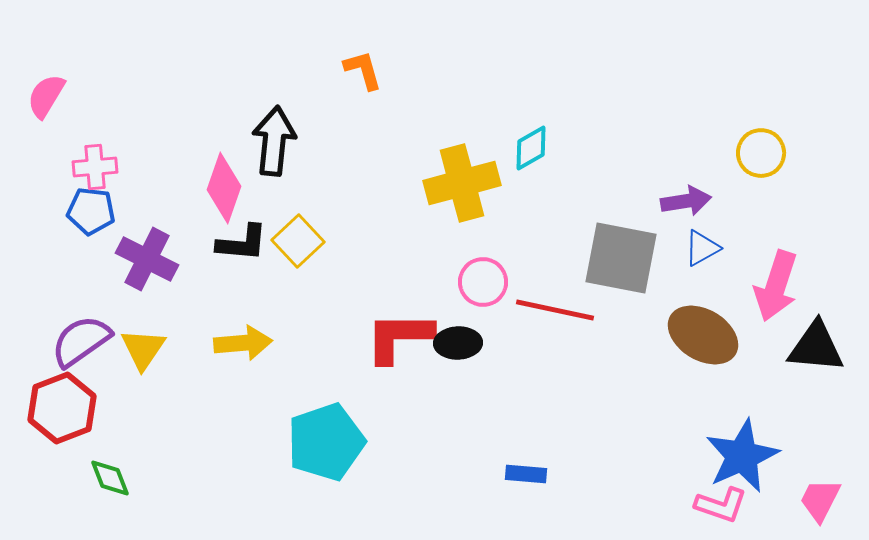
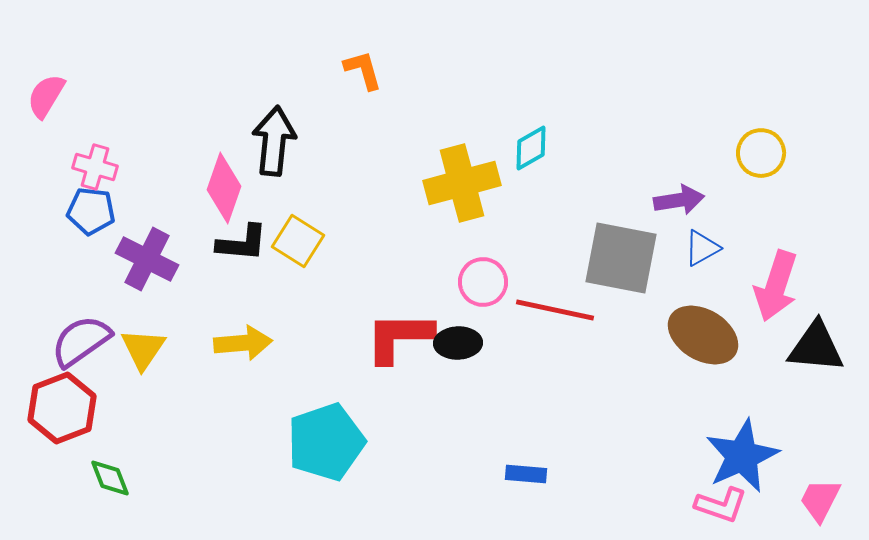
pink cross: rotated 21 degrees clockwise
purple arrow: moved 7 px left, 1 px up
yellow square: rotated 15 degrees counterclockwise
